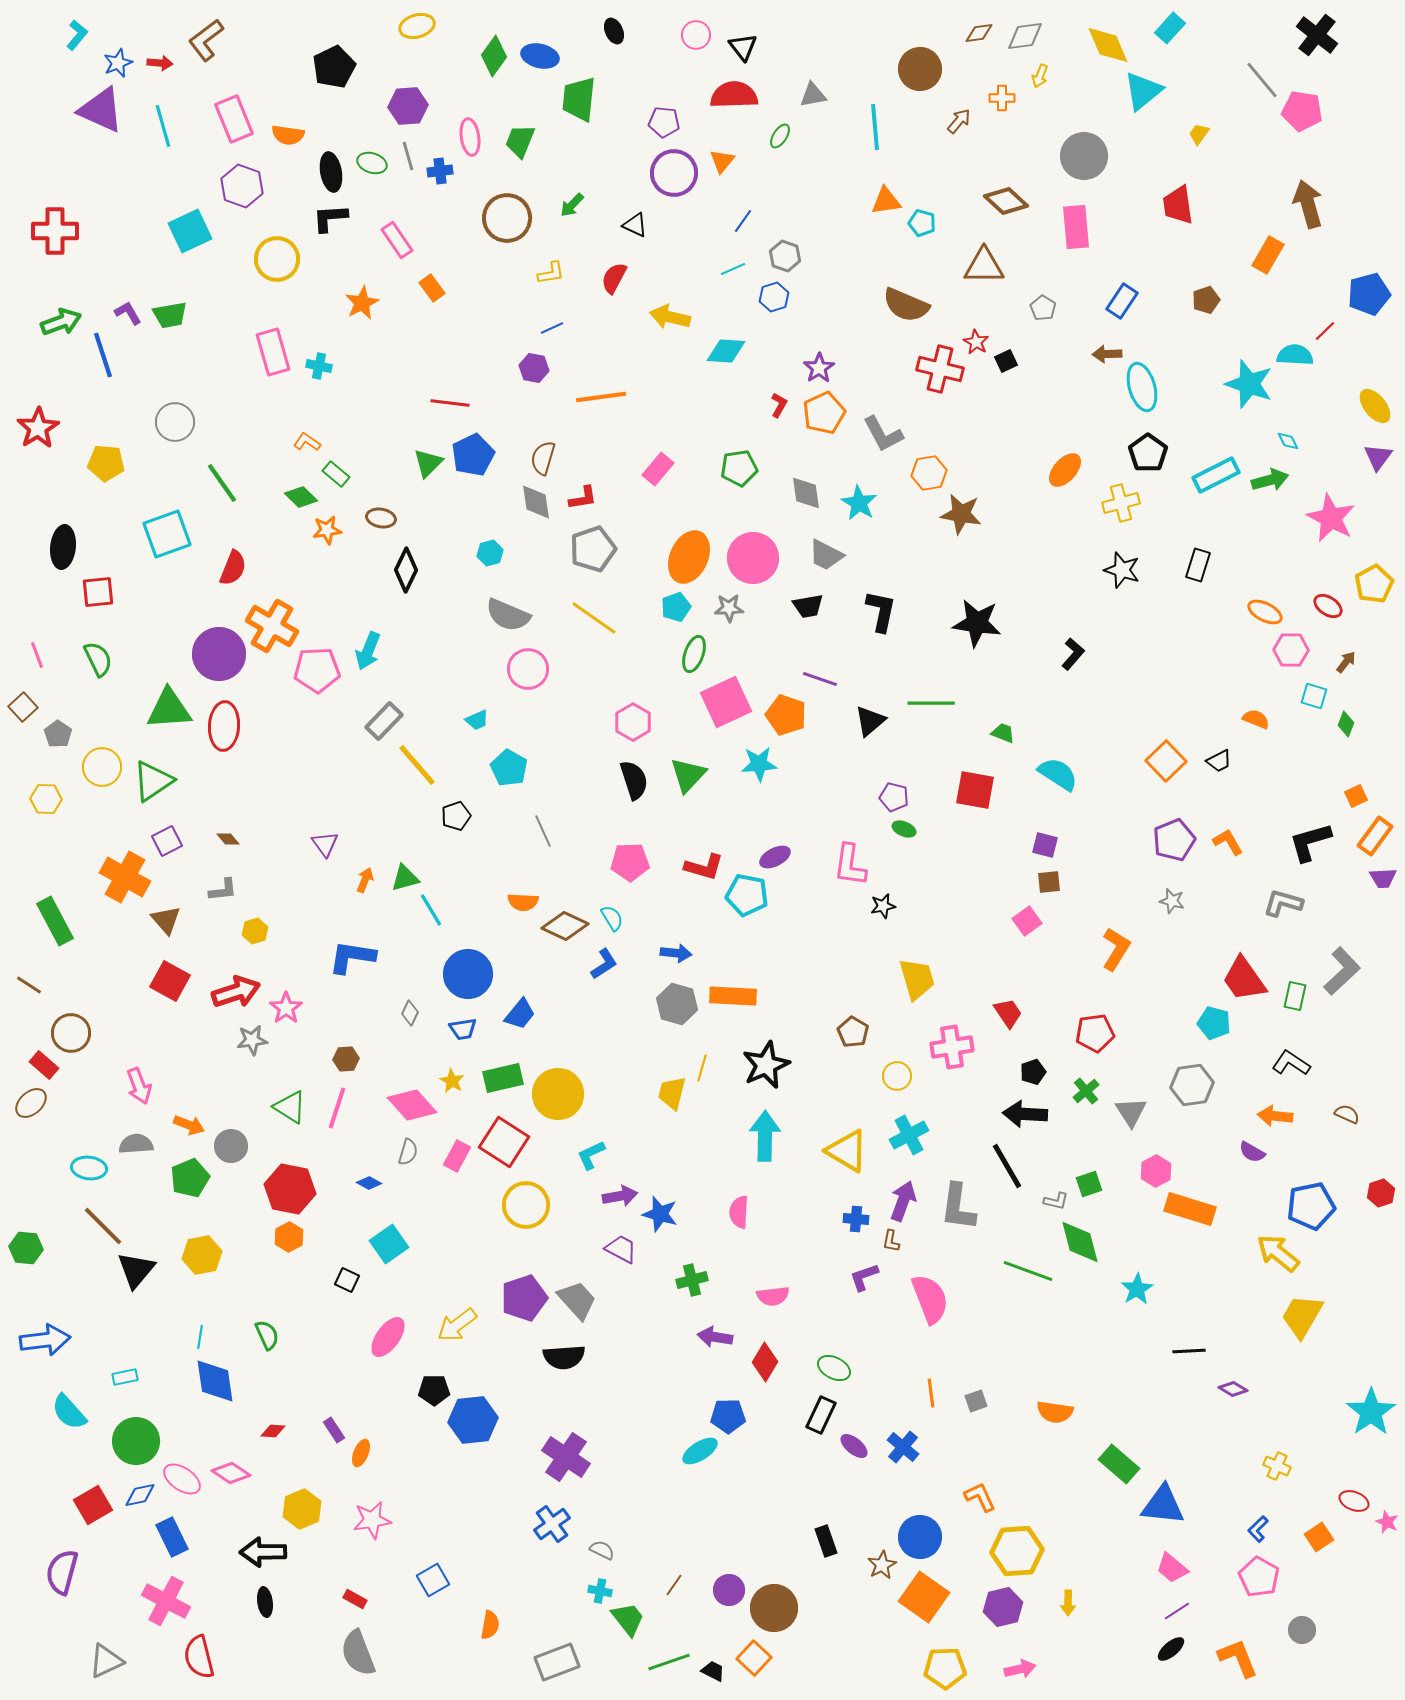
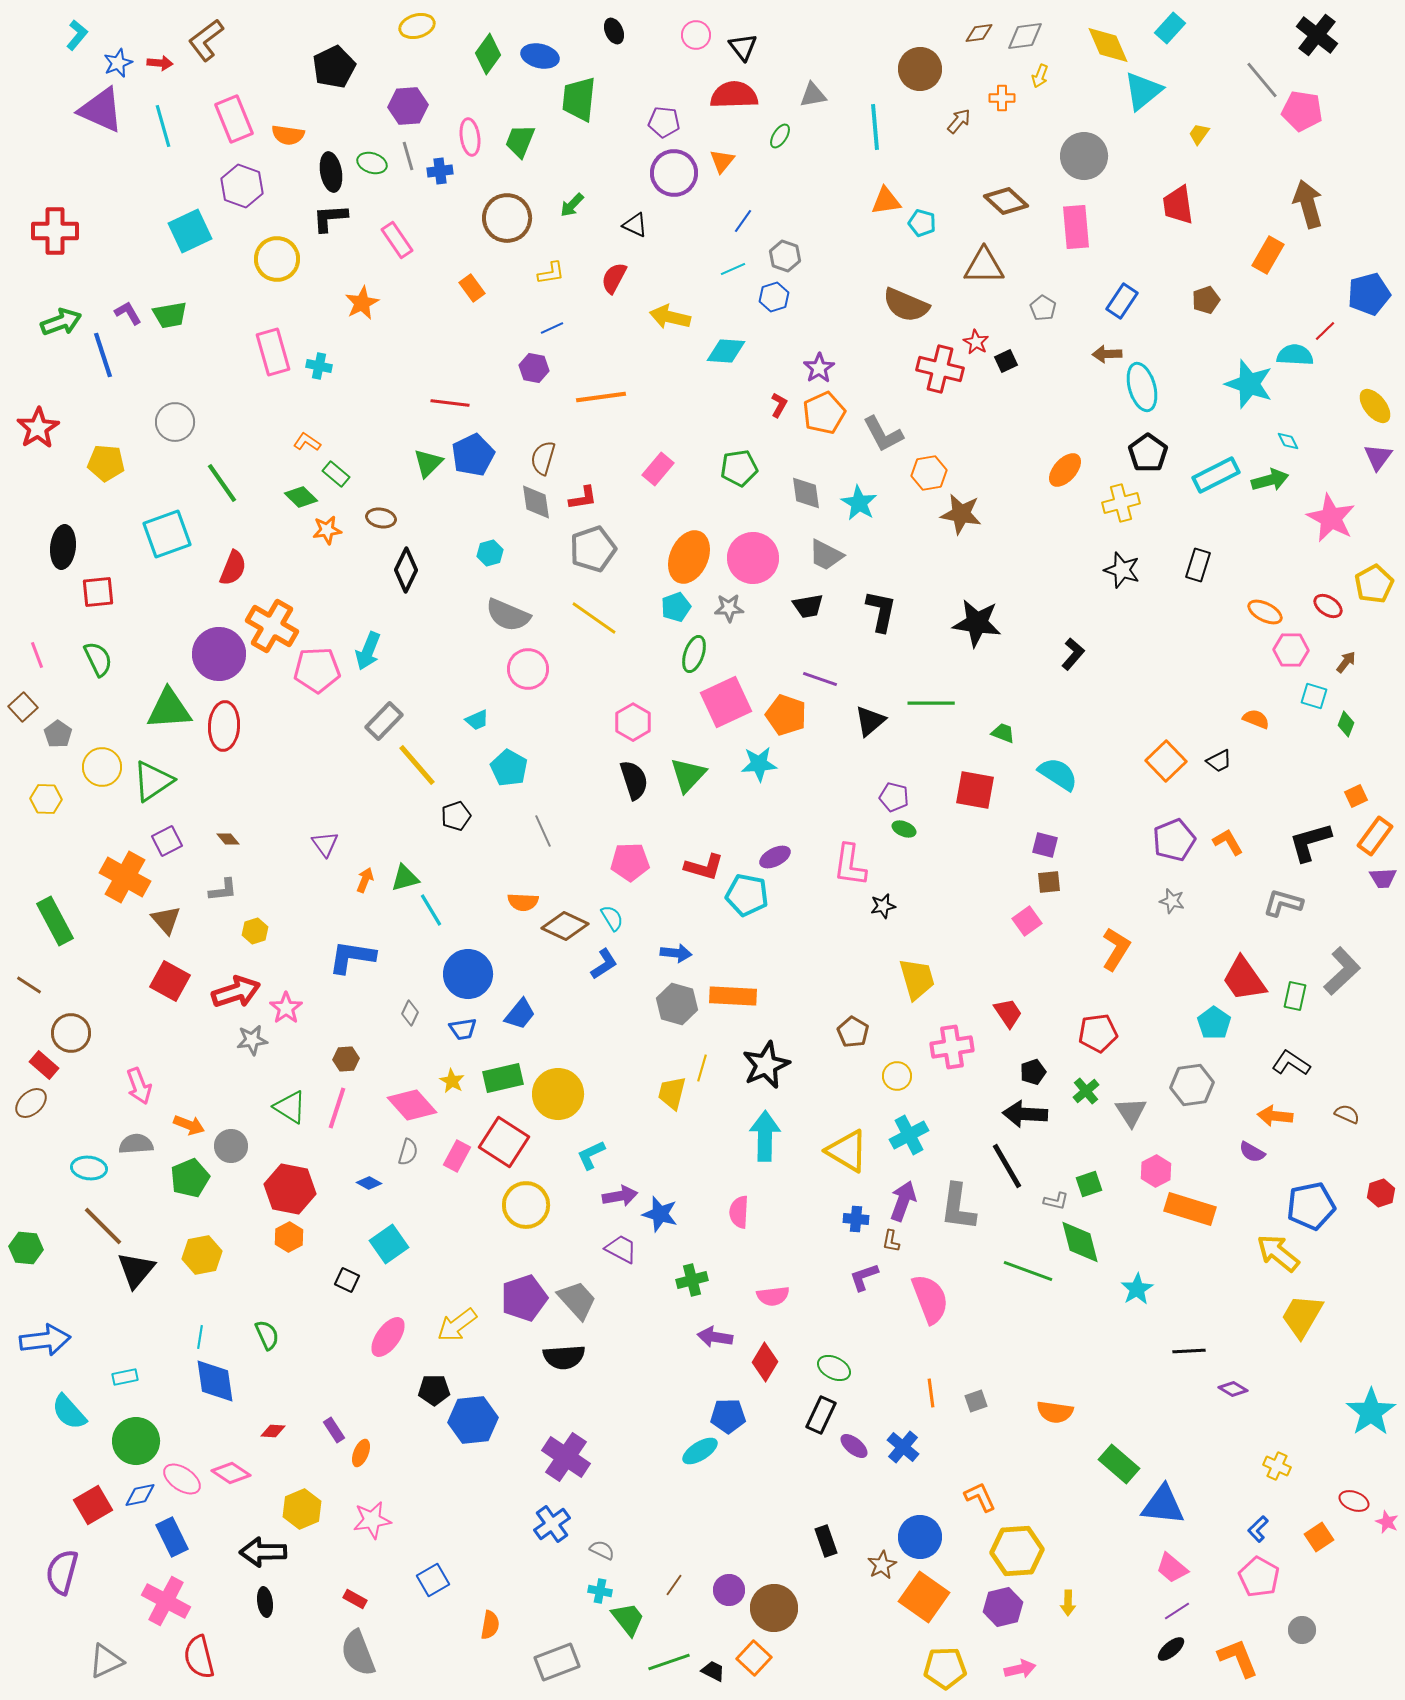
green diamond at (494, 56): moved 6 px left, 2 px up
orange rectangle at (432, 288): moved 40 px right
cyan pentagon at (1214, 1023): rotated 20 degrees clockwise
red pentagon at (1095, 1033): moved 3 px right
